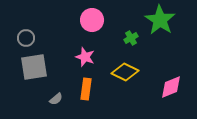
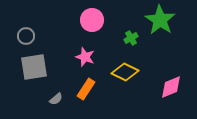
gray circle: moved 2 px up
orange rectangle: rotated 25 degrees clockwise
